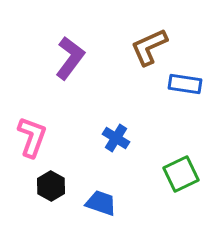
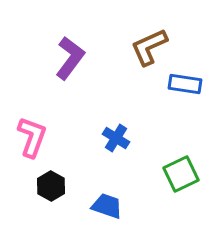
blue trapezoid: moved 6 px right, 3 px down
